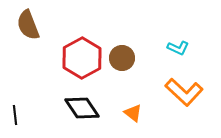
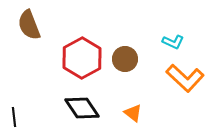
brown semicircle: moved 1 px right
cyan L-shape: moved 5 px left, 6 px up
brown circle: moved 3 px right, 1 px down
orange L-shape: moved 1 px right, 14 px up
black line: moved 1 px left, 2 px down
